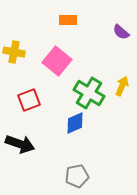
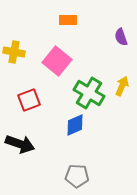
purple semicircle: moved 5 px down; rotated 30 degrees clockwise
blue diamond: moved 2 px down
gray pentagon: rotated 15 degrees clockwise
